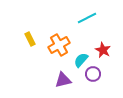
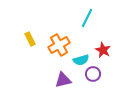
cyan line: rotated 36 degrees counterclockwise
cyan semicircle: rotated 147 degrees counterclockwise
